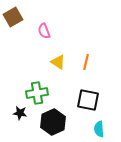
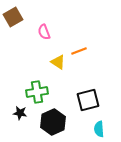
pink semicircle: moved 1 px down
orange line: moved 7 px left, 11 px up; rotated 56 degrees clockwise
green cross: moved 1 px up
black square: rotated 25 degrees counterclockwise
